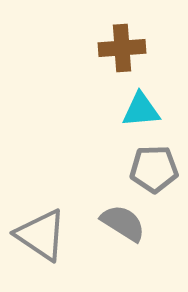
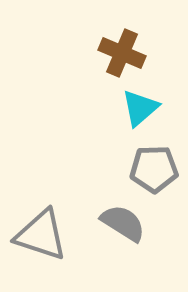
brown cross: moved 5 px down; rotated 27 degrees clockwise
cyan triangle: moved 1 px left, 2 px up; rotated 36 degrees counterclockwise
gray triangle: rotated 16 degrees counterclockwise
